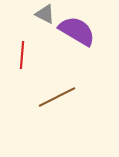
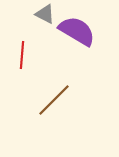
brown line: moved 3 px left, 3 px down; rotated 18 degrees counterclockwise
